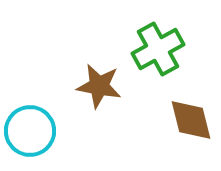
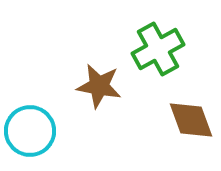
brown diamond: rotated 6 degrees counterclockwise
